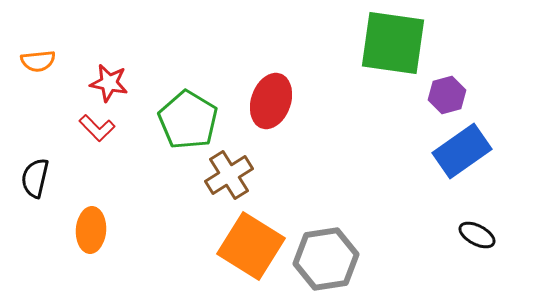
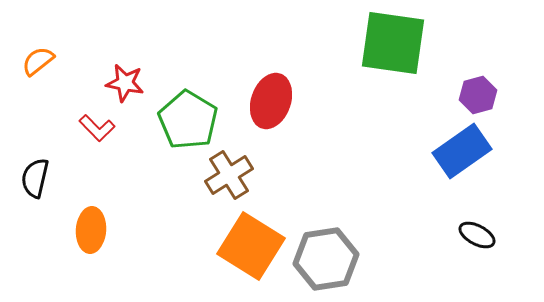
orange semicircle: rotated 148 degrees clockwise
red star: moved 16 px right
purple hexagon: moved 31 px right
